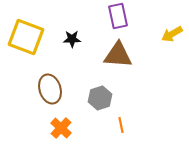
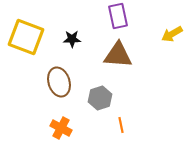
brown ellipse: moved 9 px right, 7 px up
orange cross: rotated 15 degrees counterclockwise
